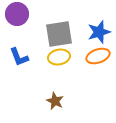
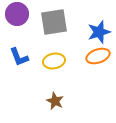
gray square: moved 5 px left, 12 px up
yellow ellipse: moved 5 px left, 4 px down
